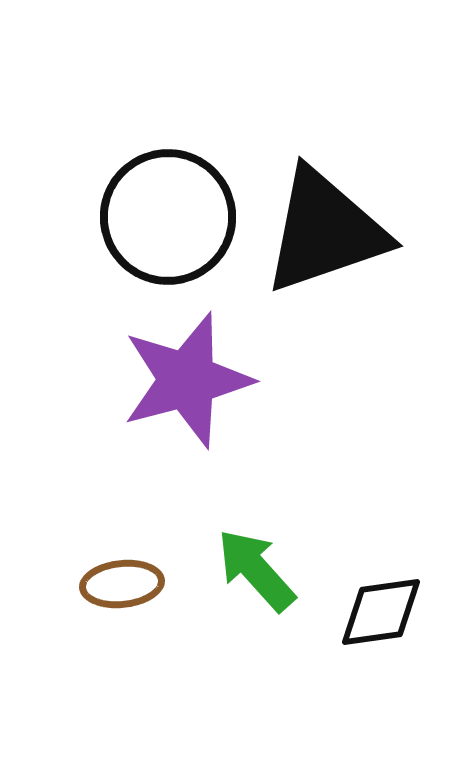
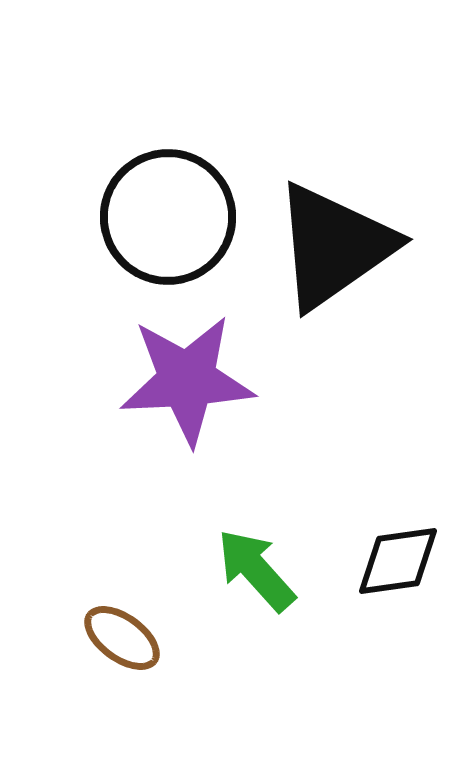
black triangle: moved 9 px right, 15 px down; rotated 16 degrees counterclockwise
purple star: rotated 12 degrees clockwise
brown ellipse: moved 54 px down; rotated 42 degrees clockwise
black diamond: moved 17 px right, 51 px up
